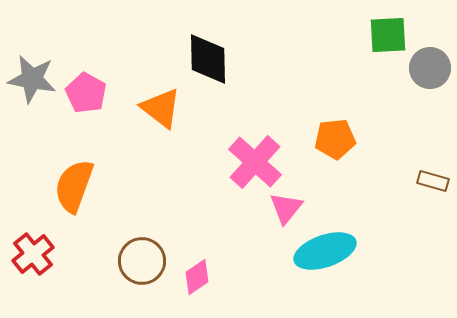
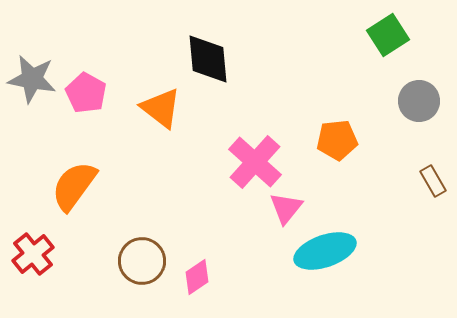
green square: rotated 30 degrees counterclockwise
black diamond: rotated 4 degrees counterclockwise
gray circle: moved 11 px left, 33 px down
orange pentagon: moved 2 px right, 1 px down
brown rectangle: rotated 44 degrees clockwise
orange semicircle: rotated 16 degrees clockwise
